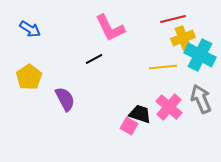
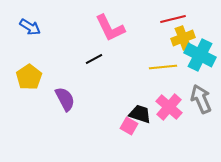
blue arrow: moved 2 px up
